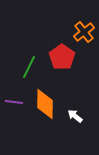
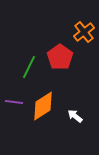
red pentagon: moved 2 px left
orange diamond: moved 2 px left, 2 px down; rotated 56 degrees clockwise
